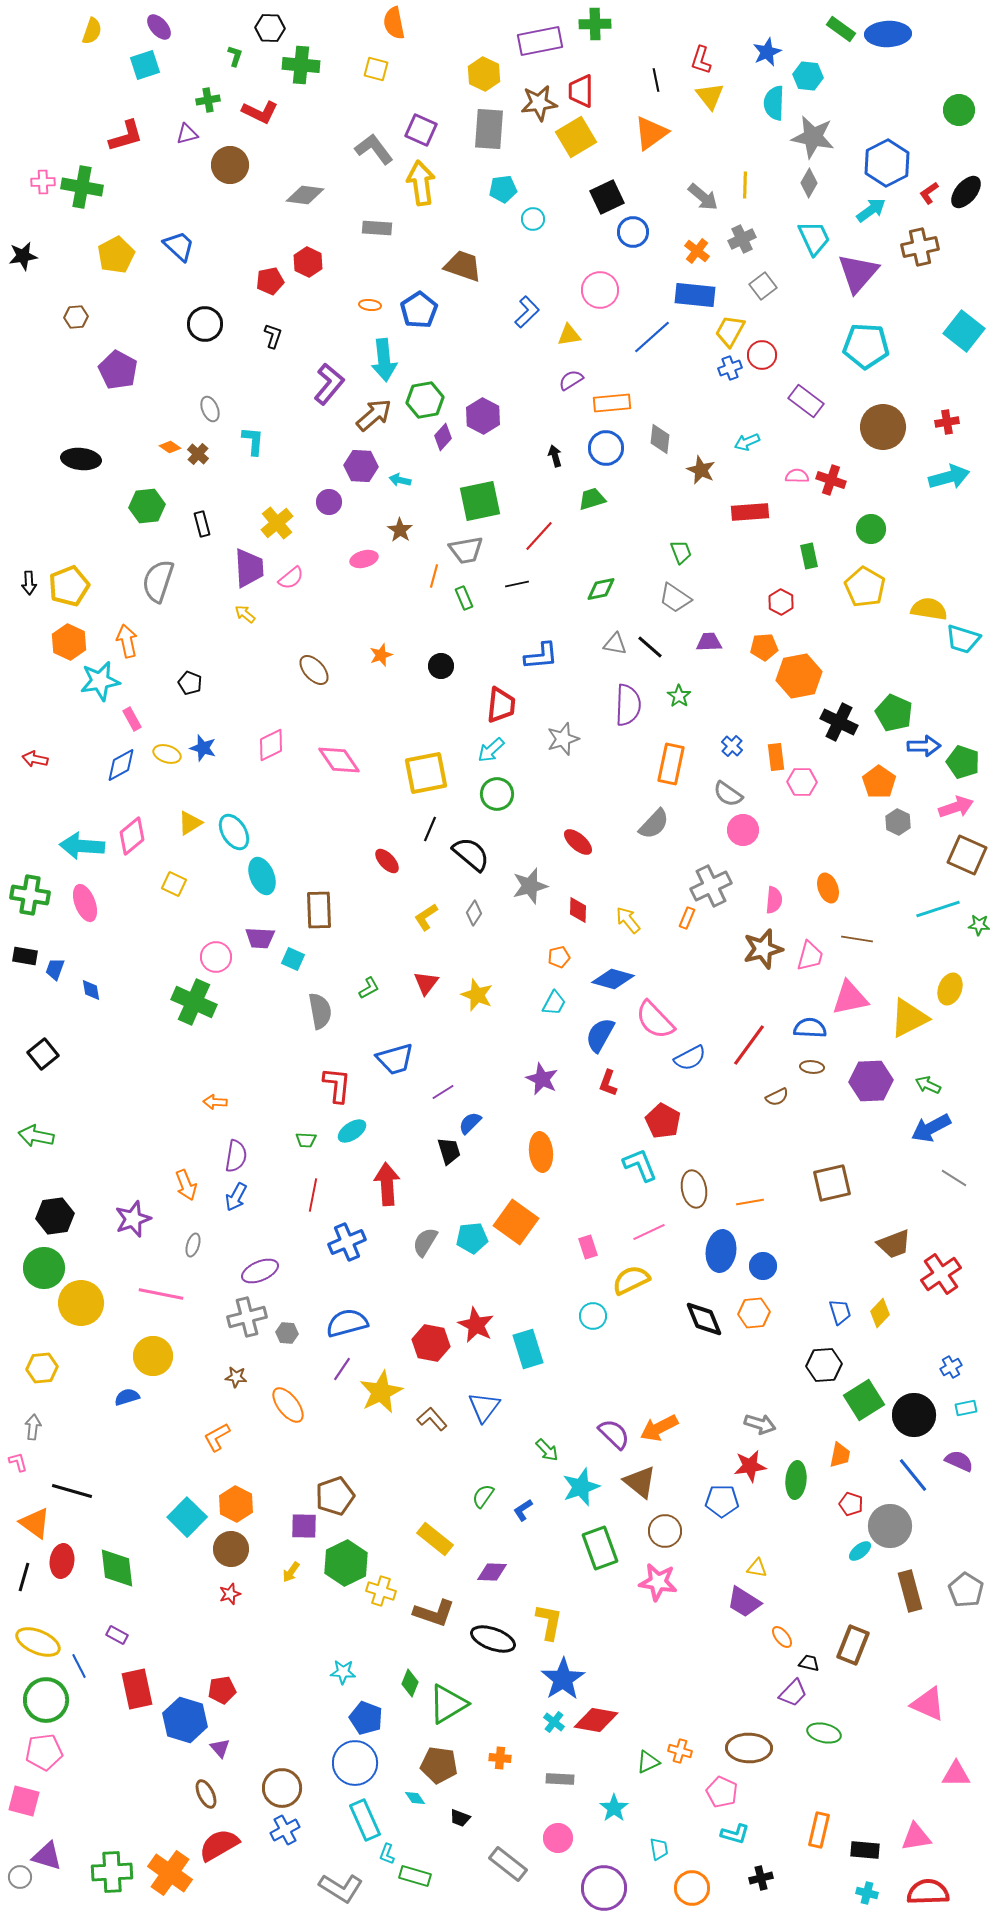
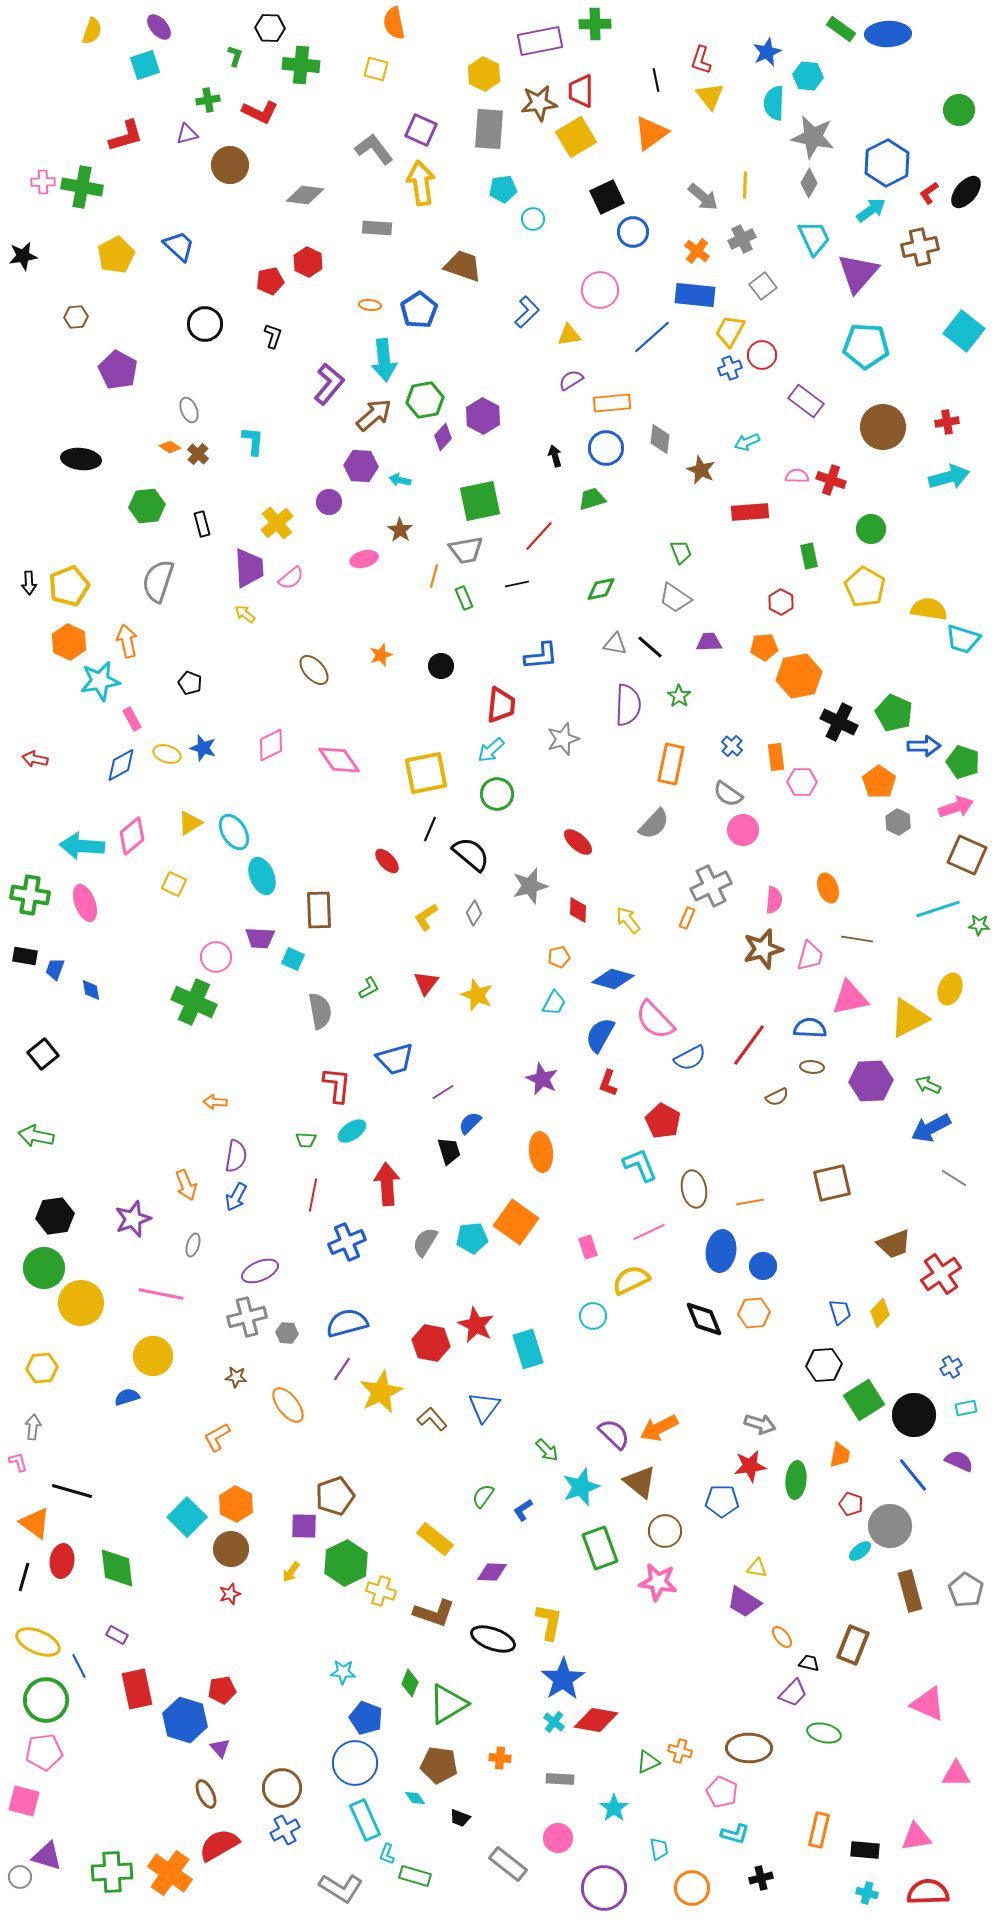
gray ellipse at (210, 409): moved 21 px left, 1 px down
